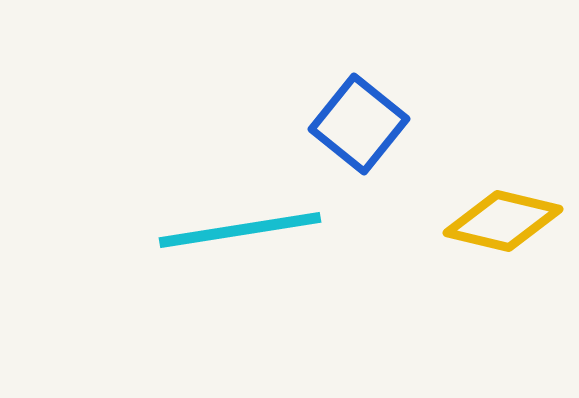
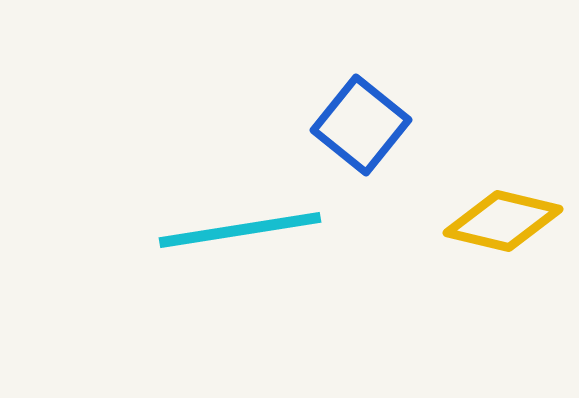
blue square: moved 2 px right, 1 px down
